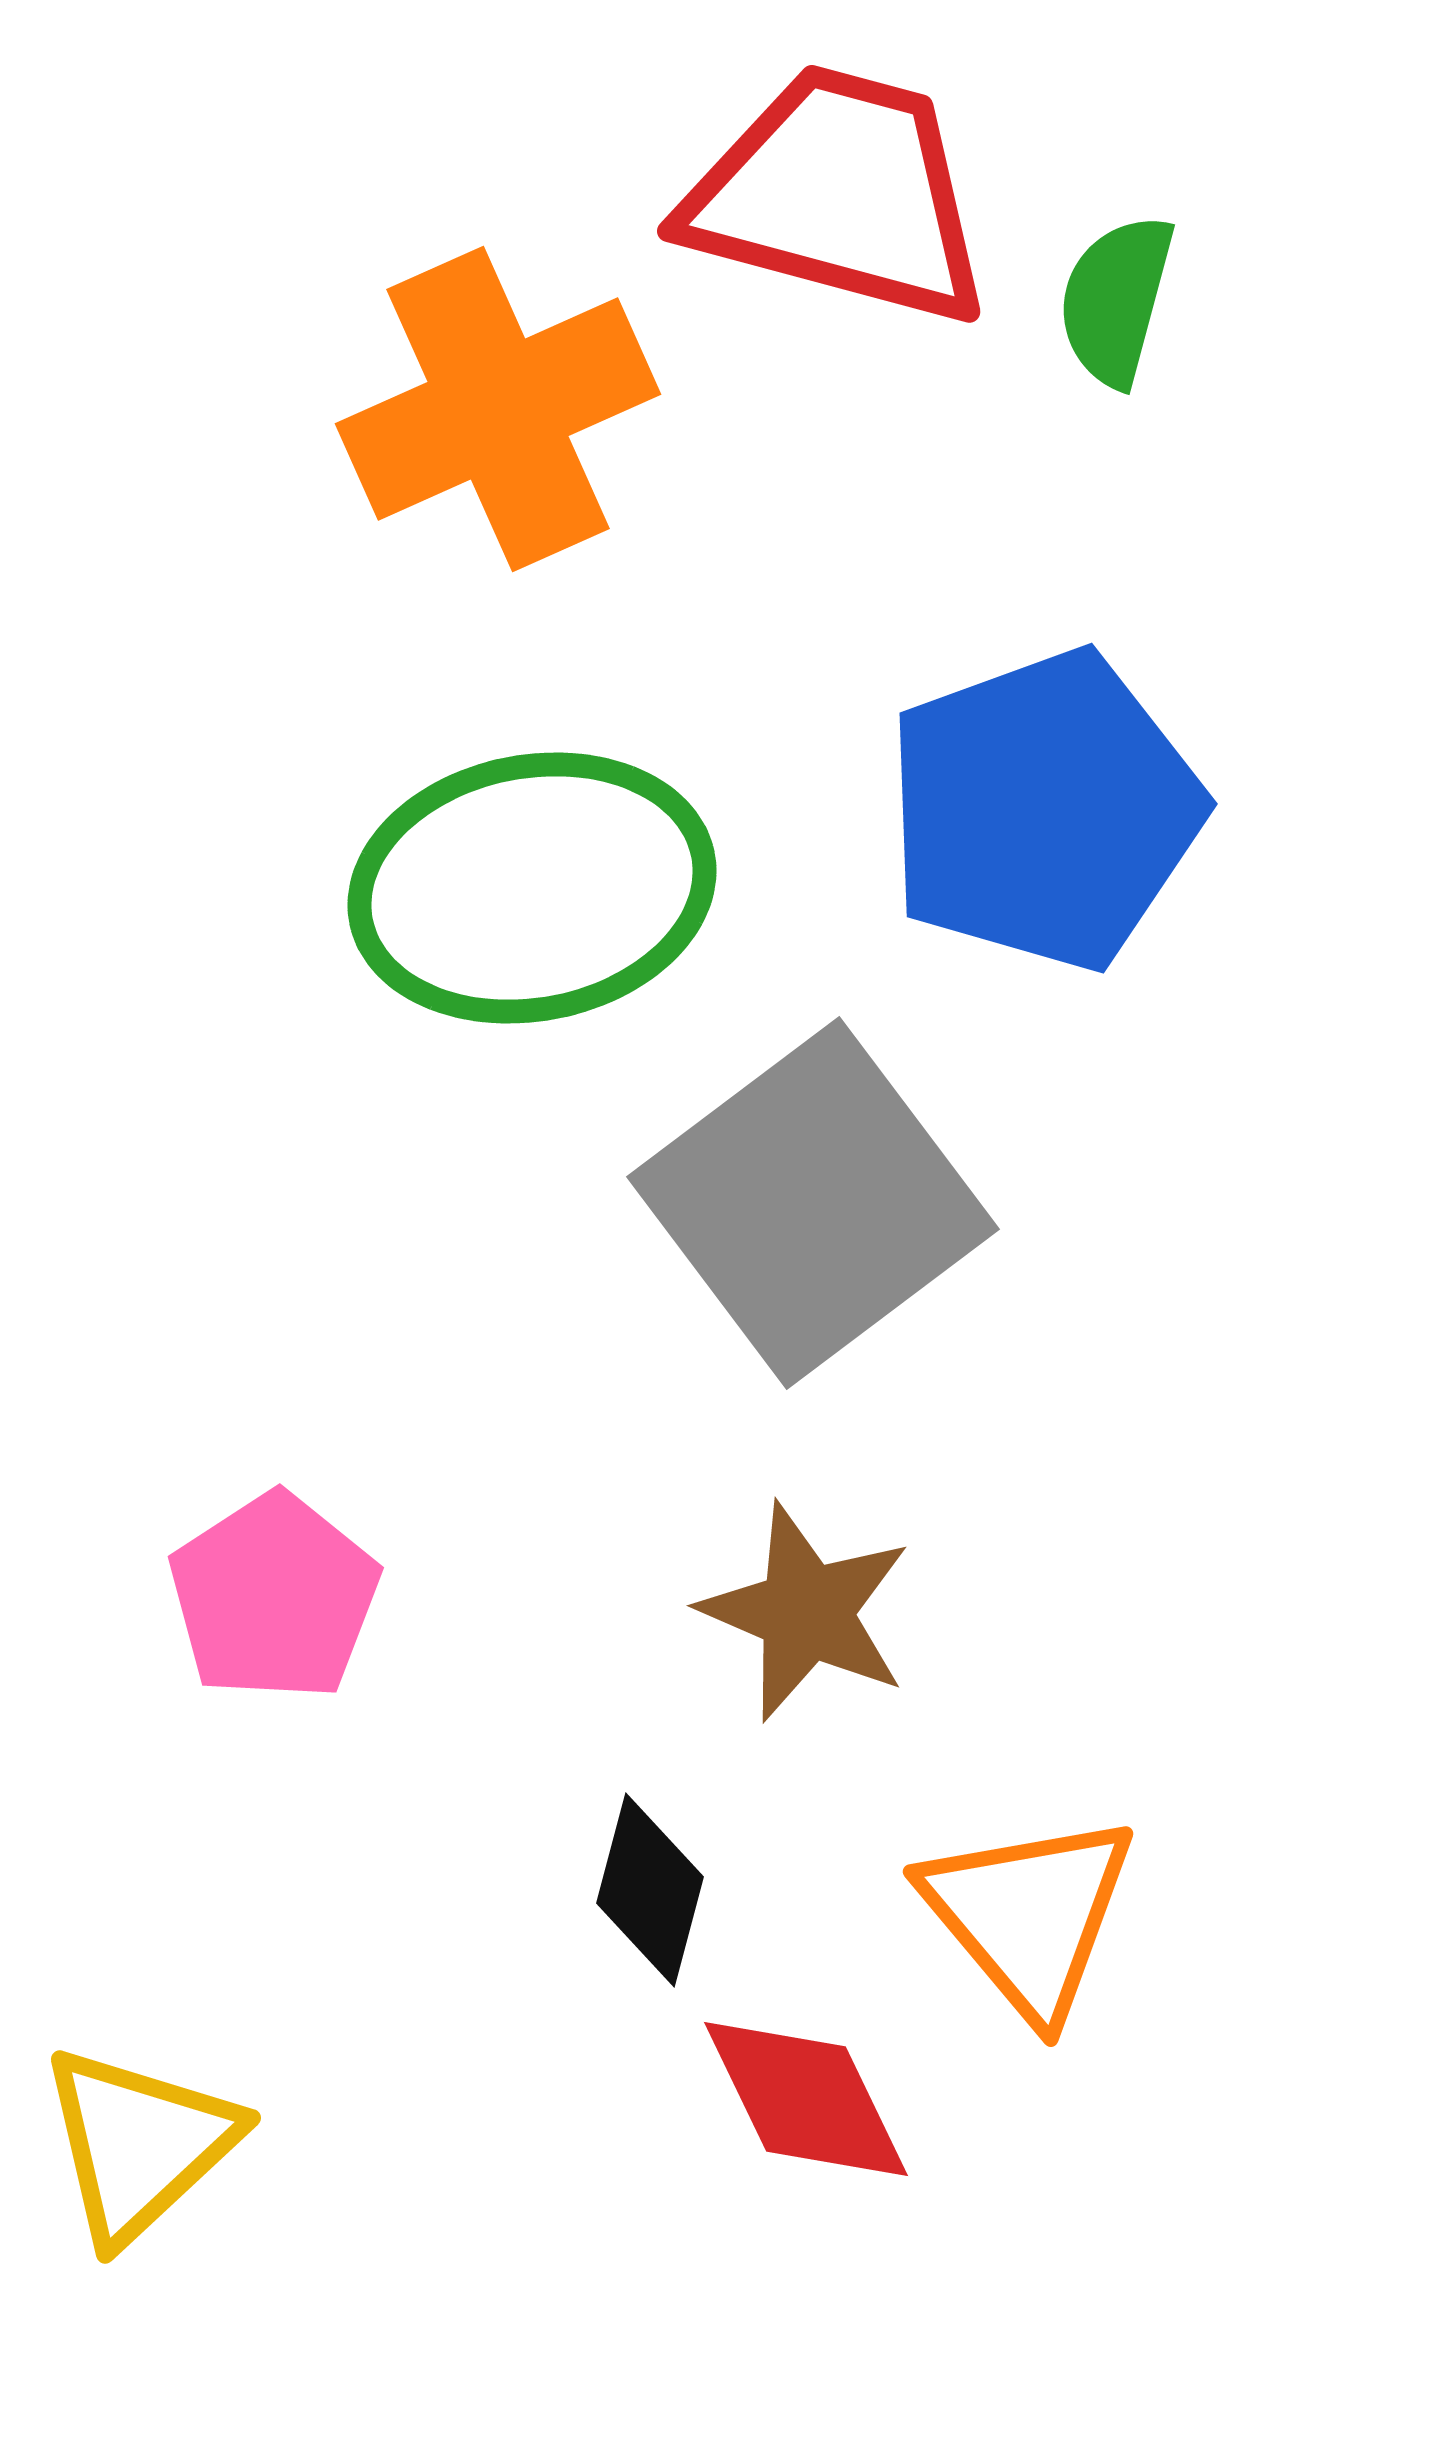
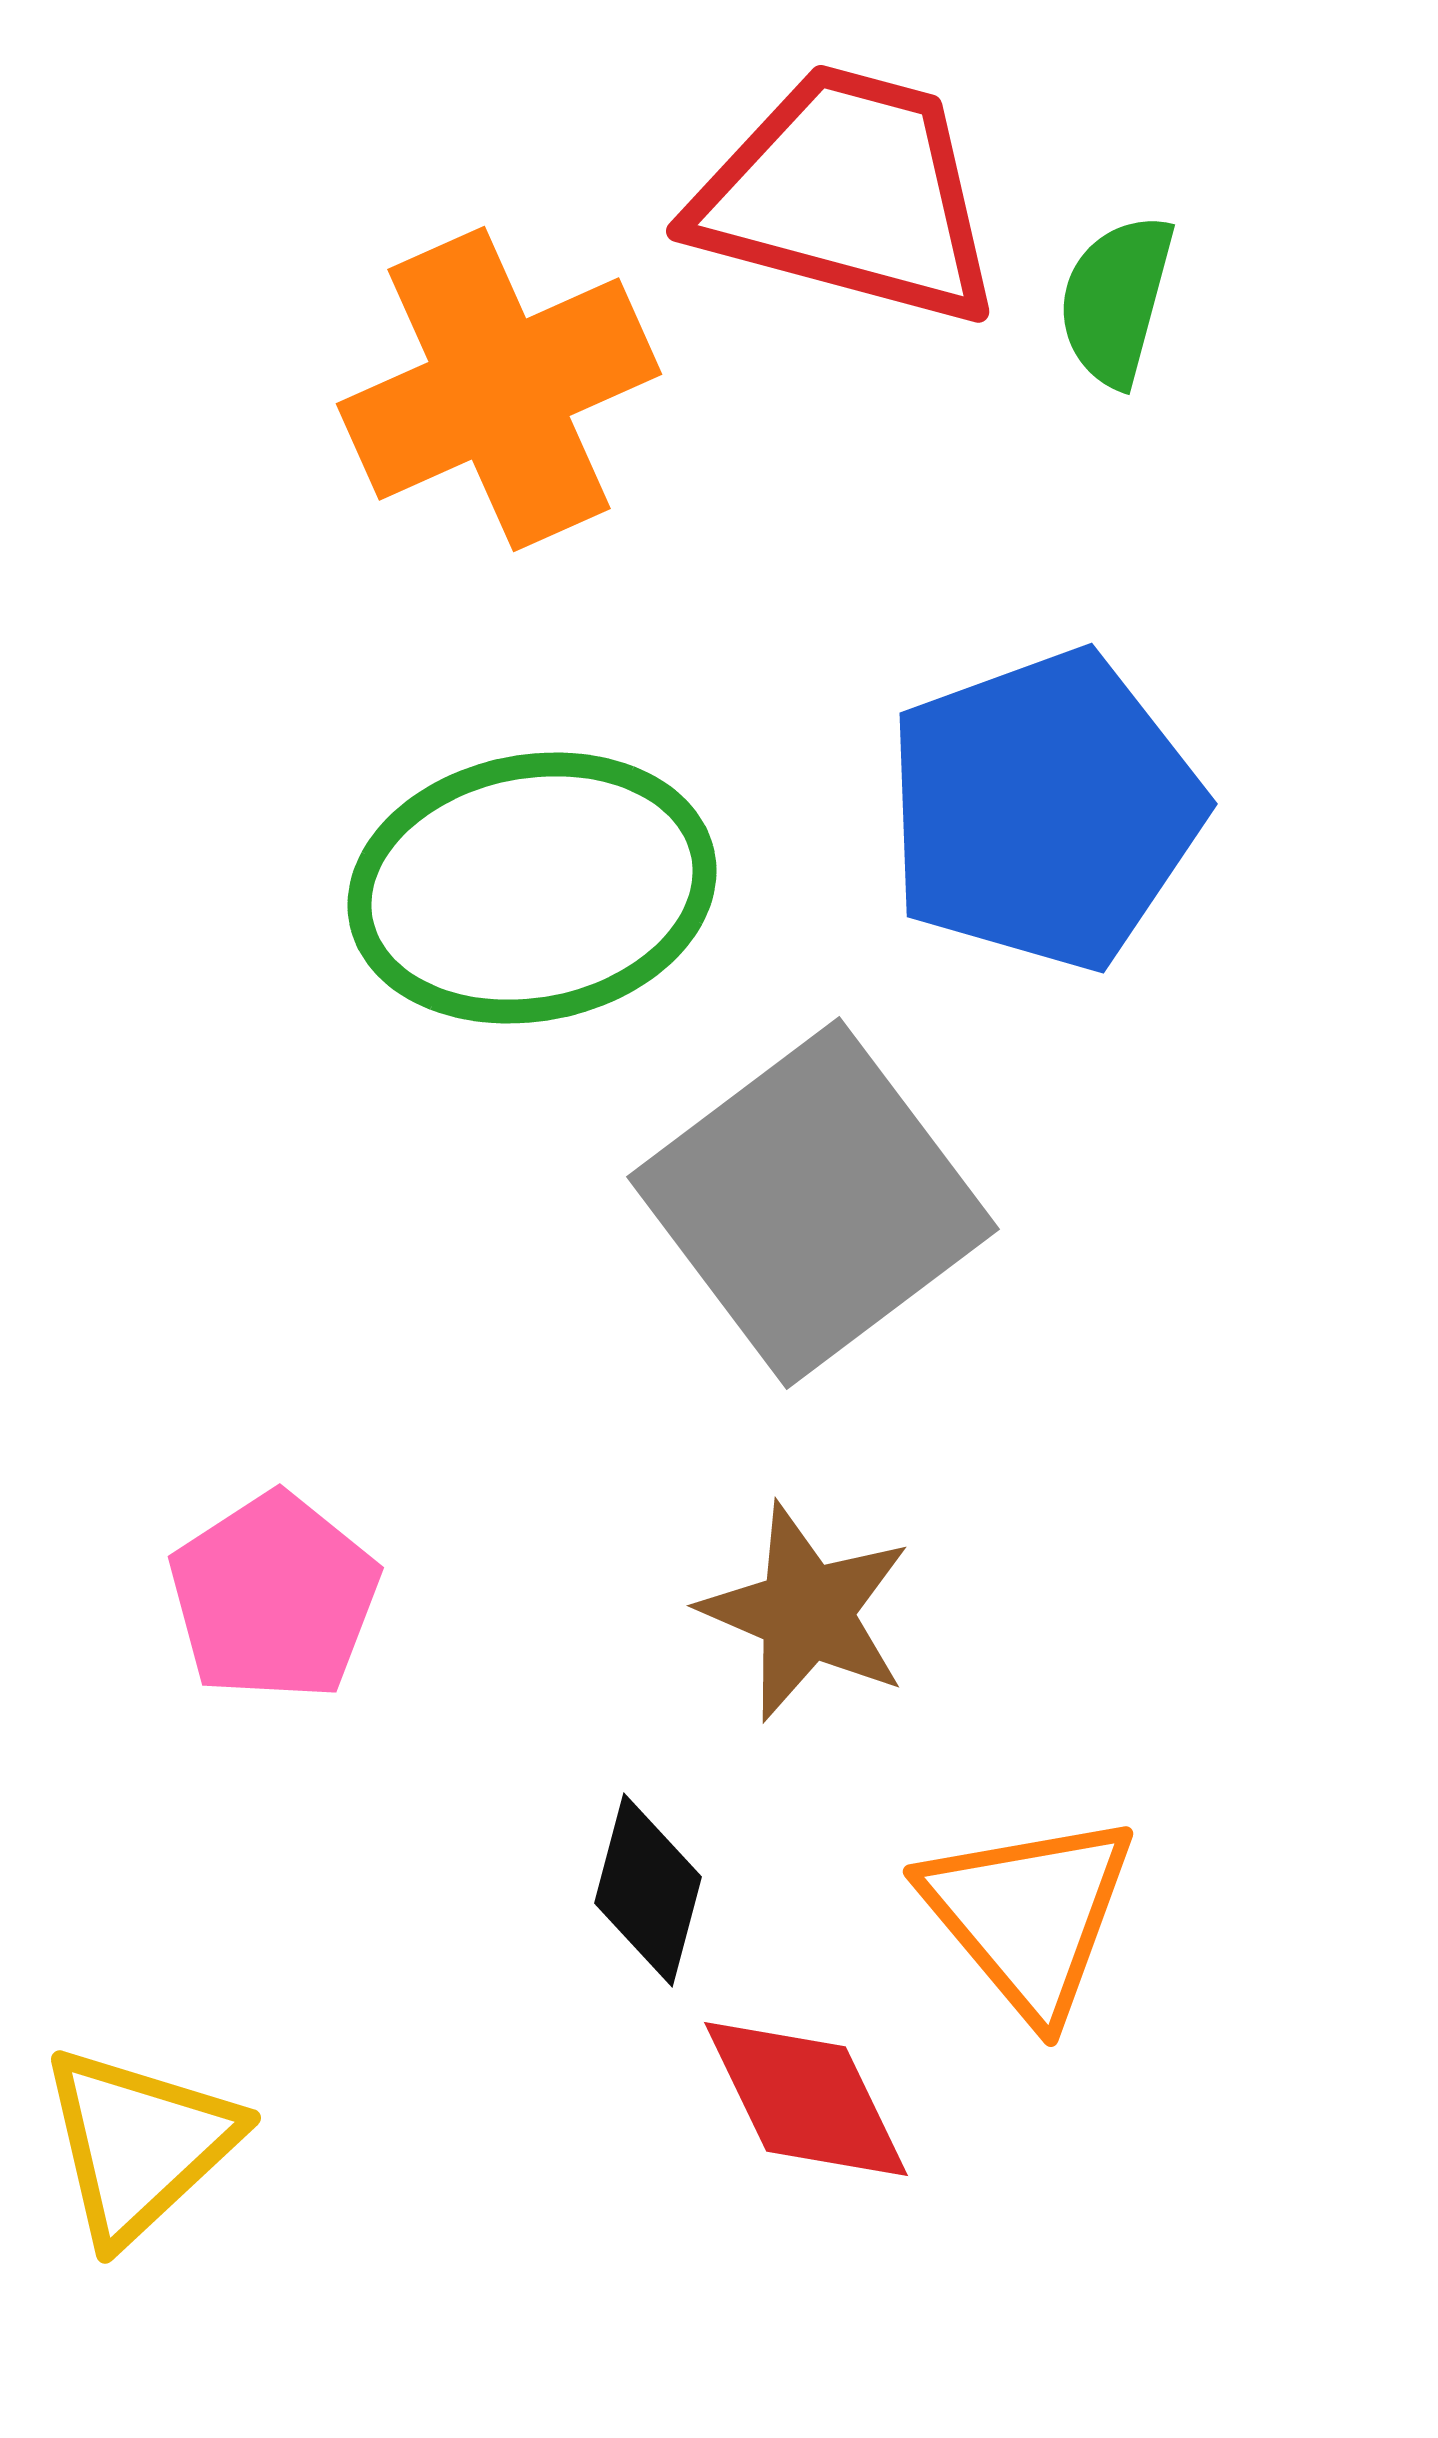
red trapezoid: moved 9 px right
orange cross: moved 1 px right, 20 px up
black diamond: moved 2 px left
